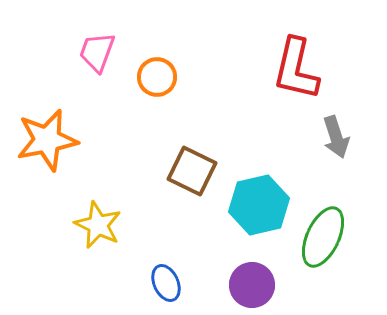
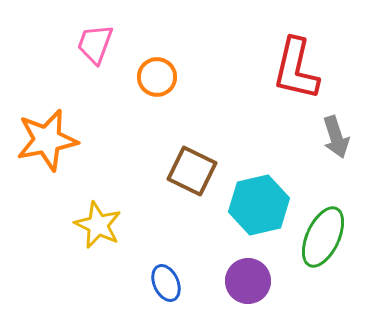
pink trapezoid: moved 2 px left, 8 px up
purple circle: moved 4 px left, 4 px up
